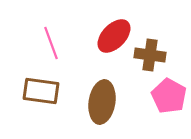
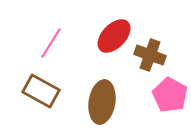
pink line: rotated 52 degrees clockwise
brown cross: rotated 12 degrees clockwise
brown rectangle: rotated 21 degrees clockwise
pink pentagon: moved 1 px right, 1 px up
